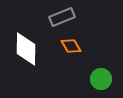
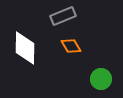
gray rectangle: moved 1 px right, 1 px up
white diamond: moved 1 px left, 1 px up
